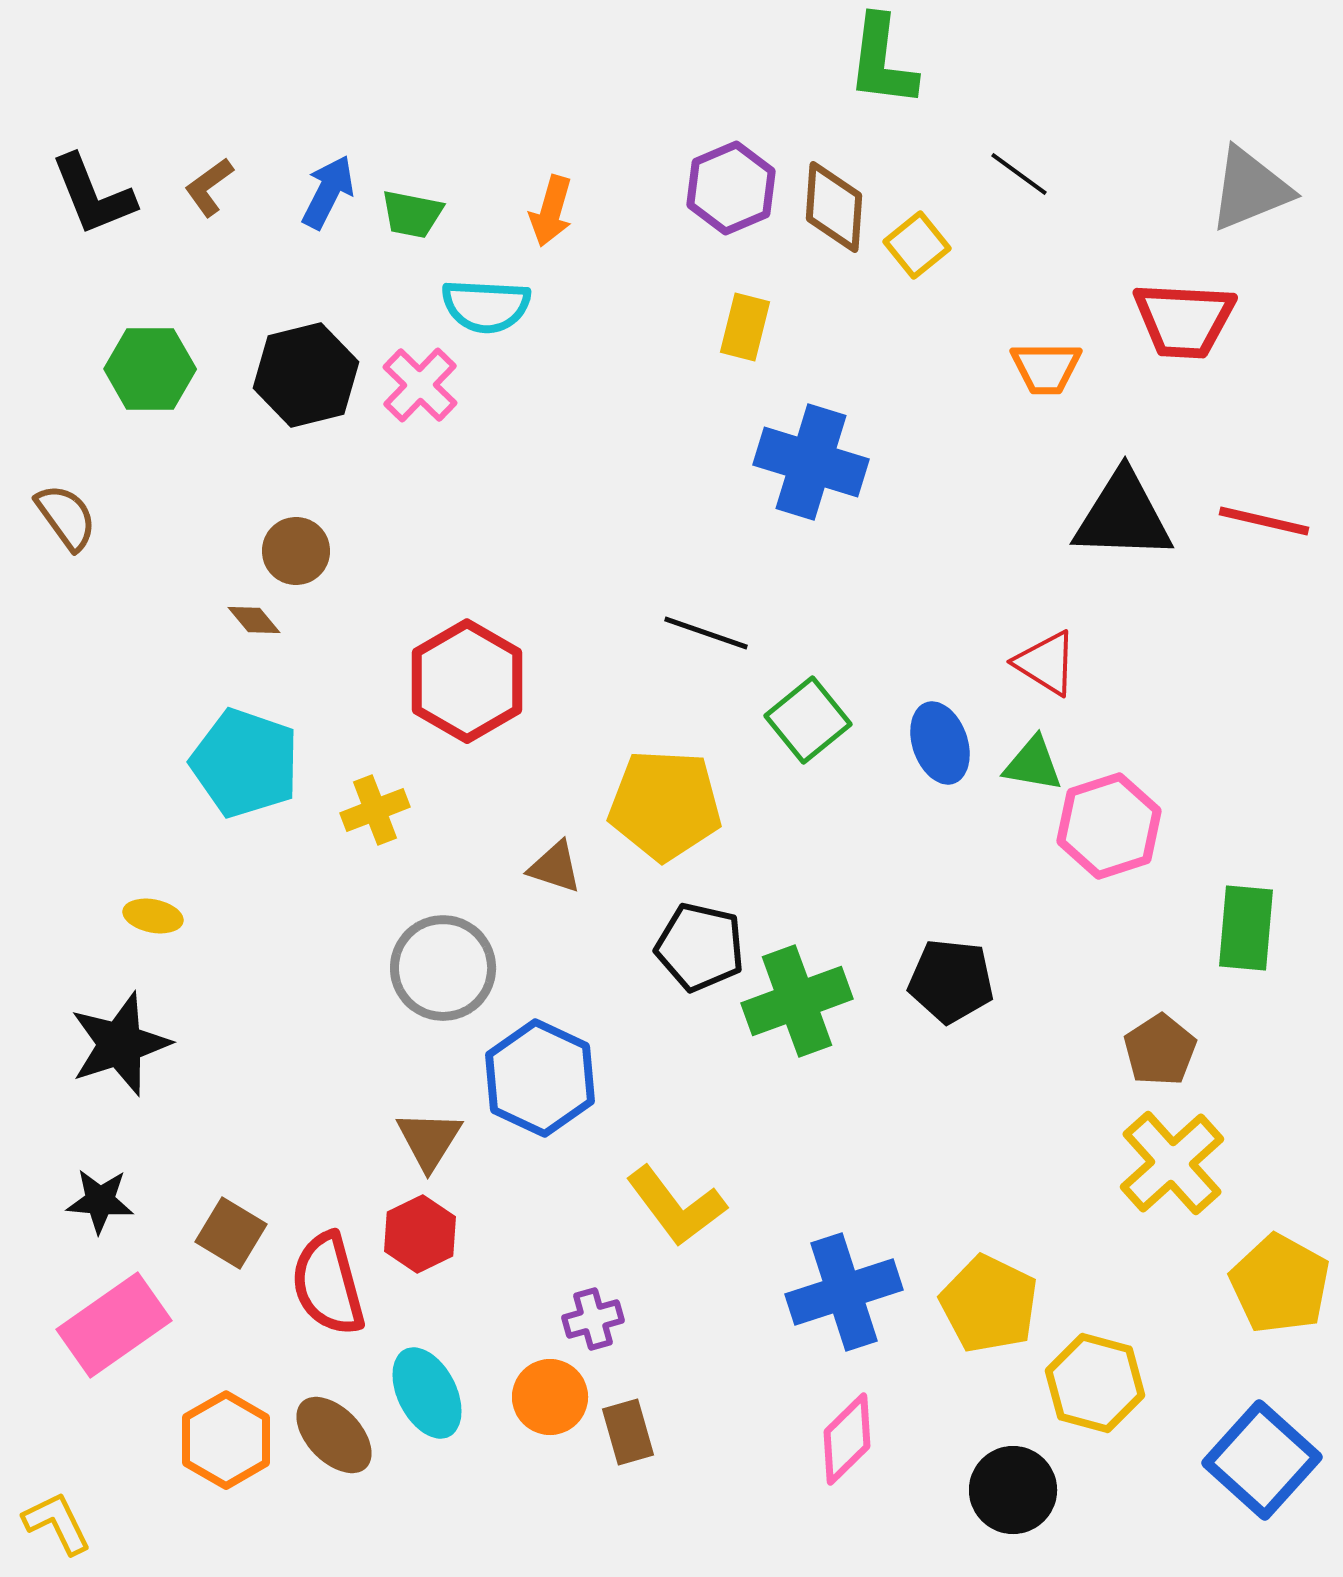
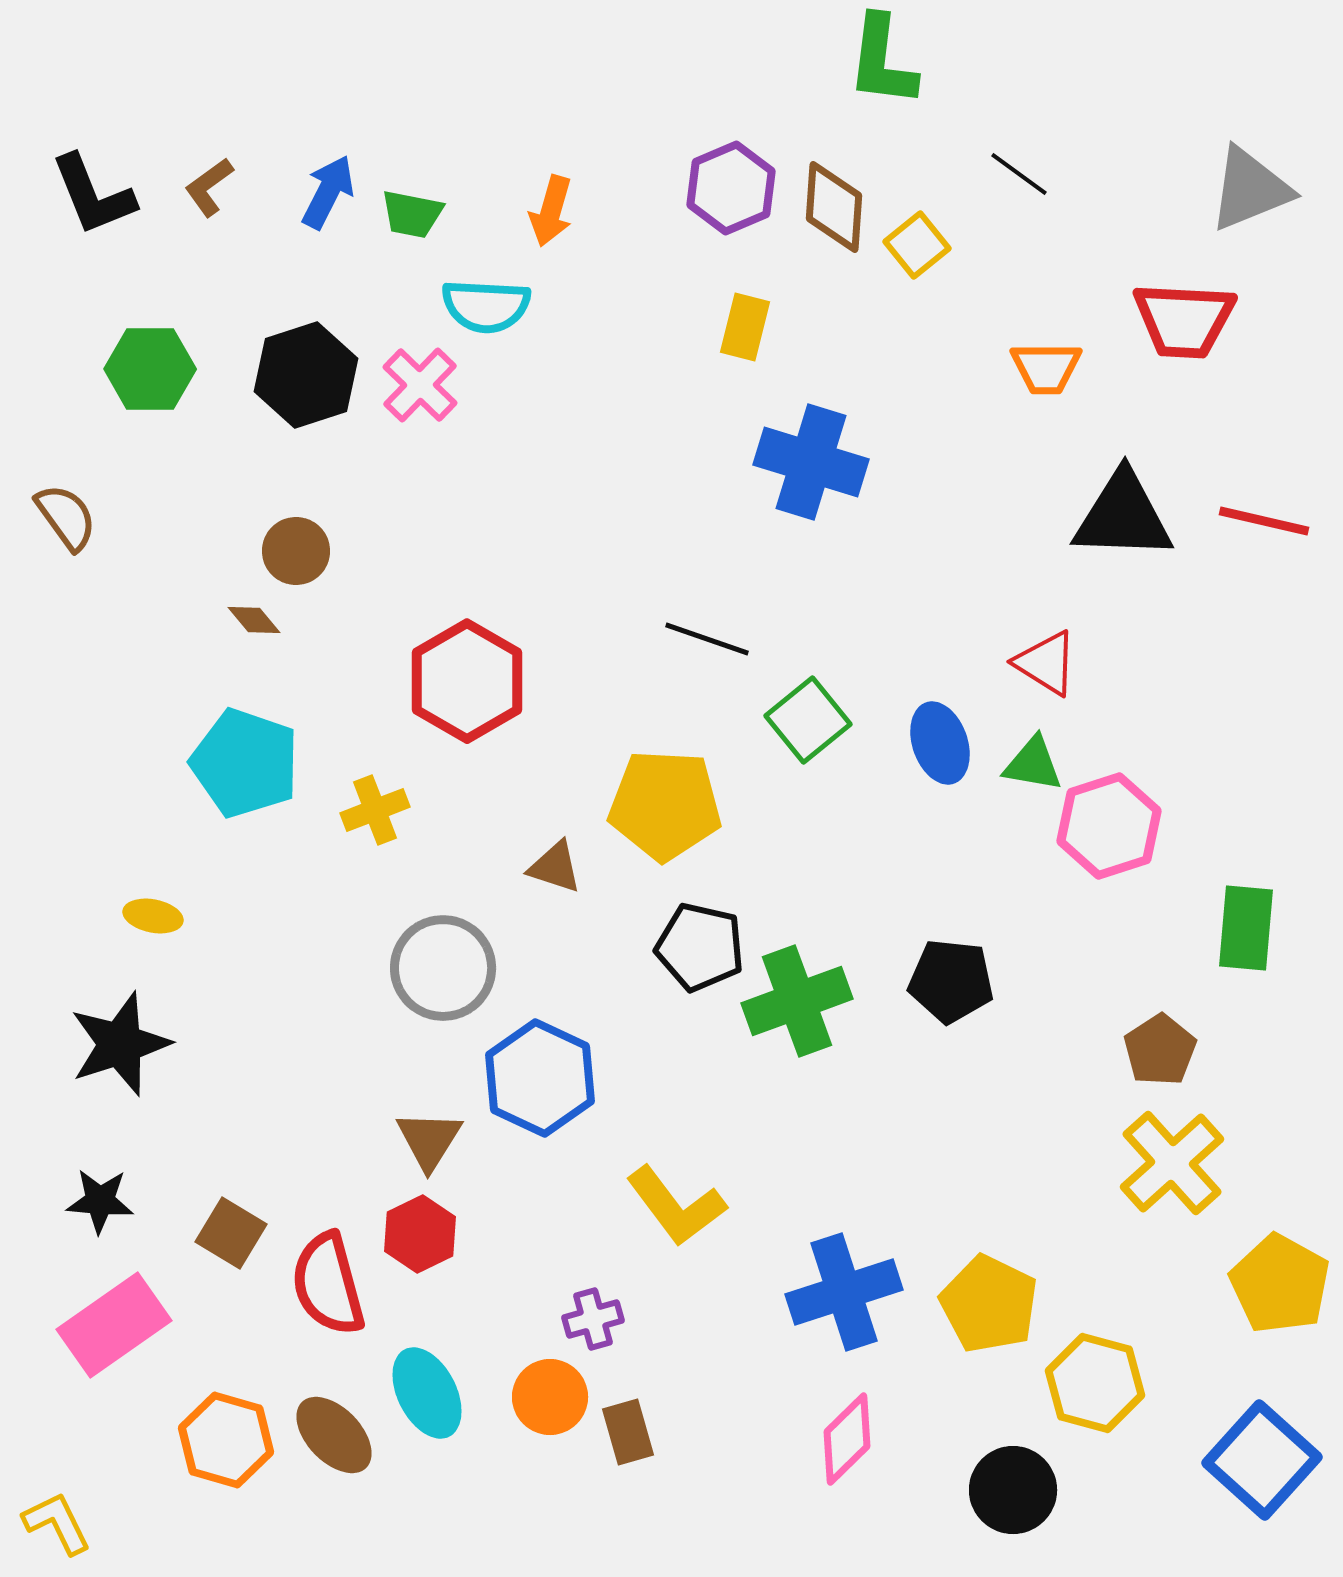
black hexagon at (306, 375): rotated 4 degrees counterclockwise
black line at (706, 633): moved 1 px right, 6 px down
orange hexagon at (226, 1440): rotated 14 degrees counterclockwise
